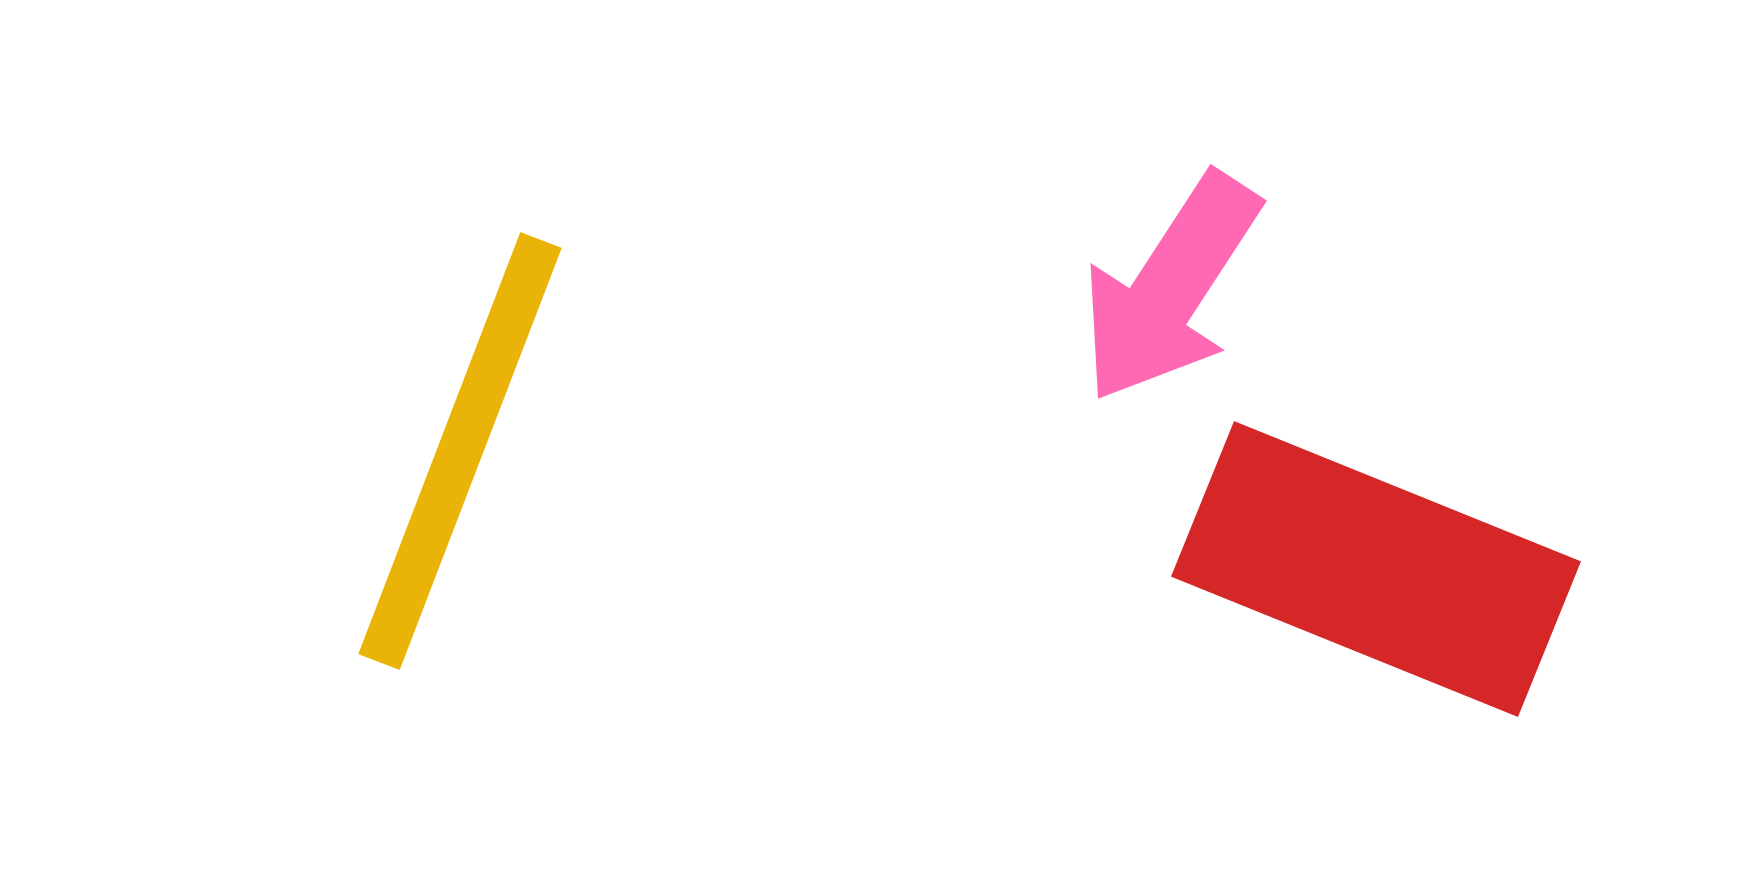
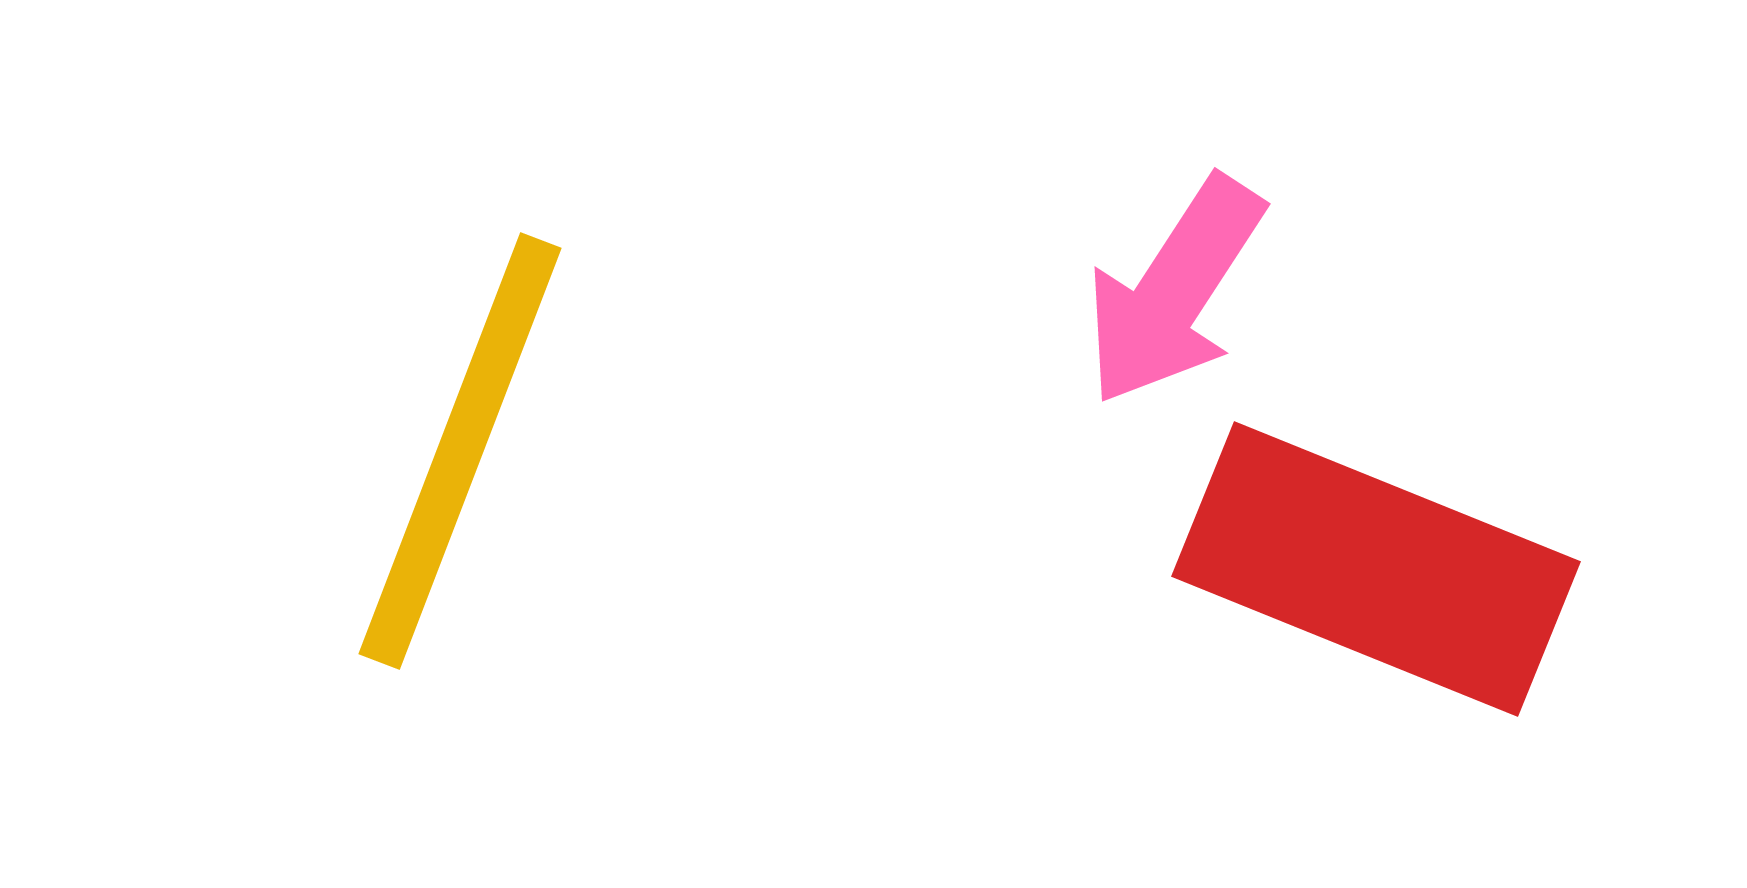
pink arrow: moved 4 px right, 3 px down
